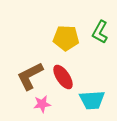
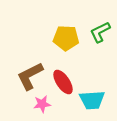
green L-shape: rotated 35 degrees clockwise
red ellipse: moved 5 px down
